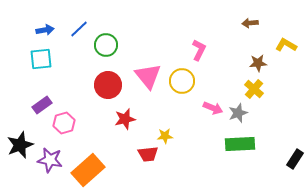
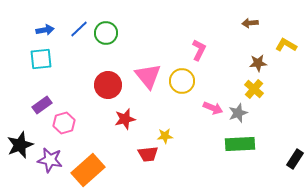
green circle: moved 12 px up
